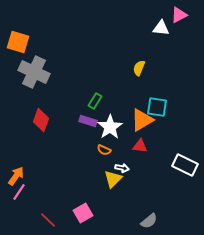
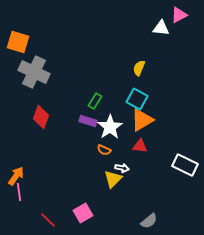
cyan square: moved 20 px left, 8 px up; rotated 20 degrees clockwise
red diamond: moved 3 px up
pink line: rotated 42 degrees counterclockwise
